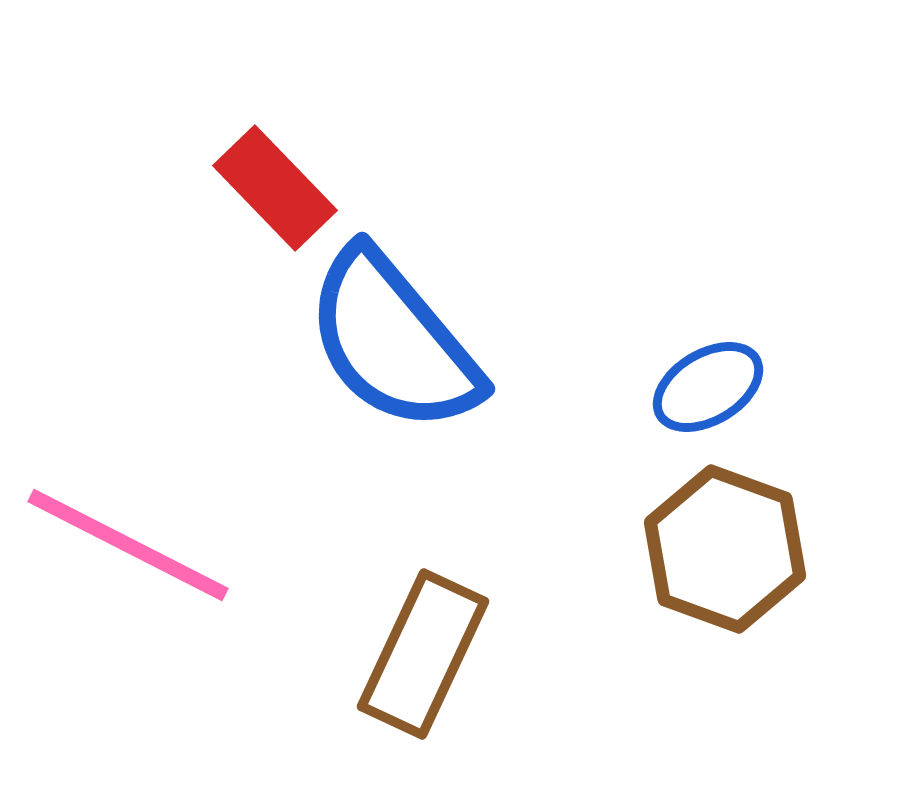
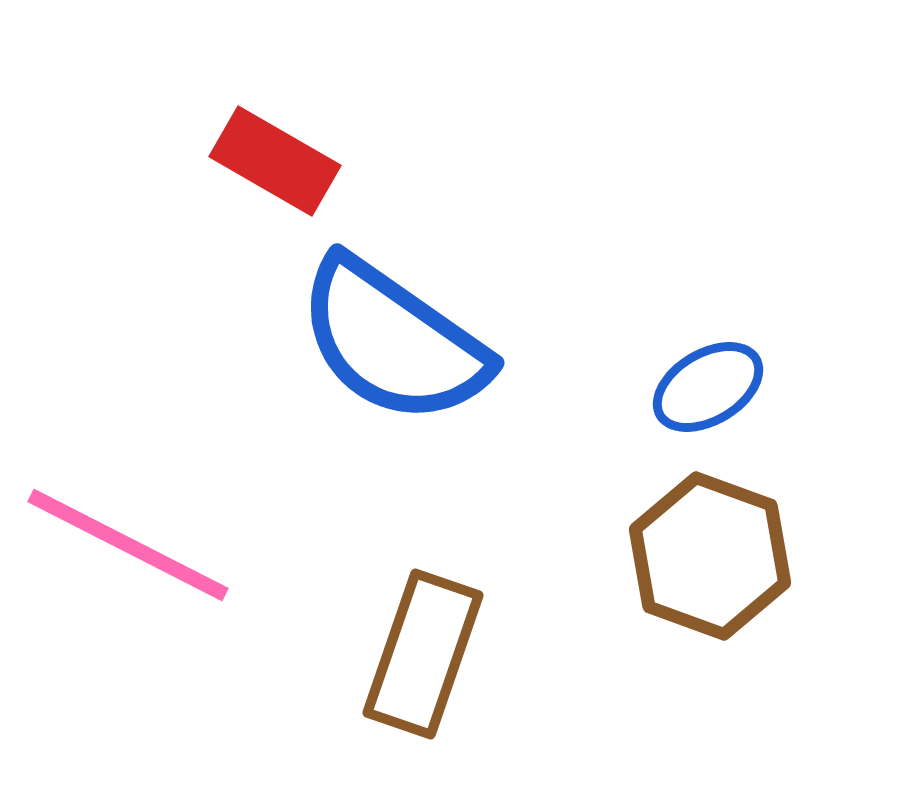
red rectangle: moved 27 px up; rotated 16 degrees counterclockwise
blue semicircle: rotated 15 degrees counterclockwise
brown hexagon: moved 15 px left, 7 px down
brown rectangle: rotated 6 degrees counterclockwise
